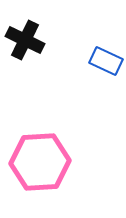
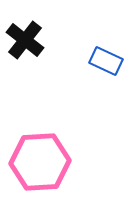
black cross: rotated 12 degrees clockwise
